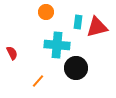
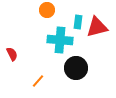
orange circle: moved 1 px right, 2 px up
cyan cross: moved 3 px right, 5 px up
red semicircle: moved 1 px down
